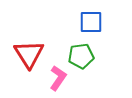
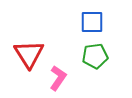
blue square: moved 1 px right
green pentagon: moved 14 px right
